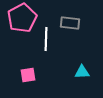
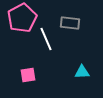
white line: rotated 25 degrees counterclockwise
